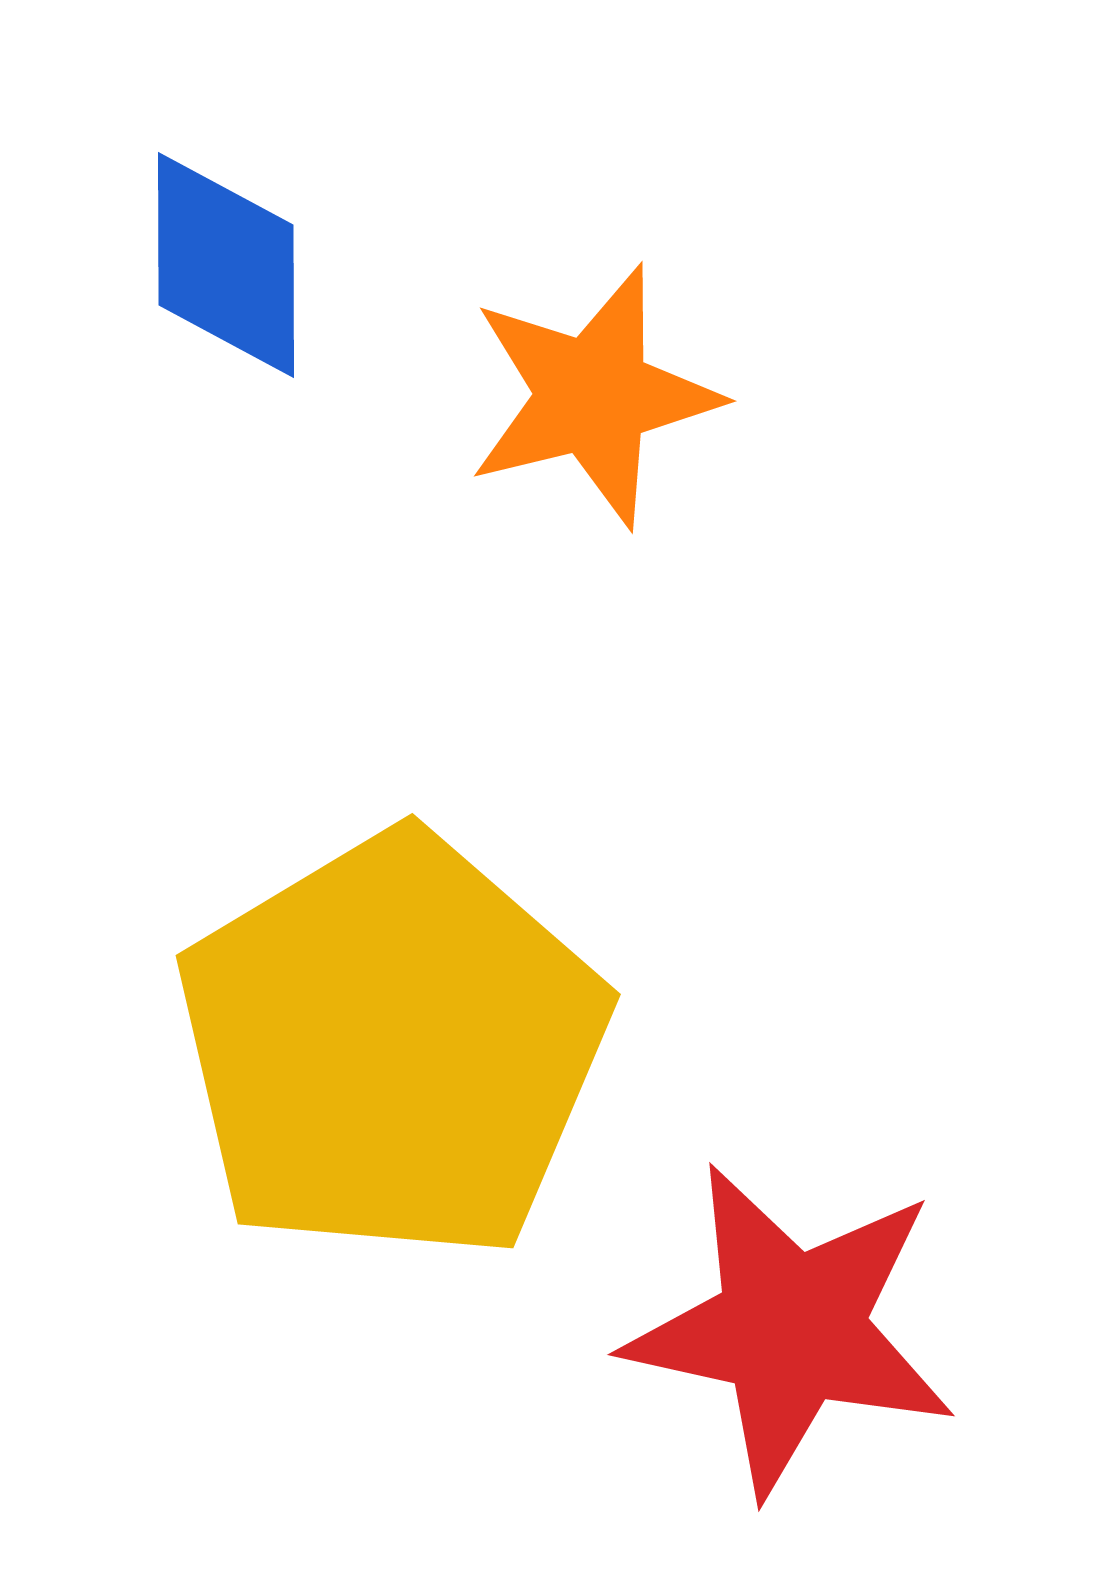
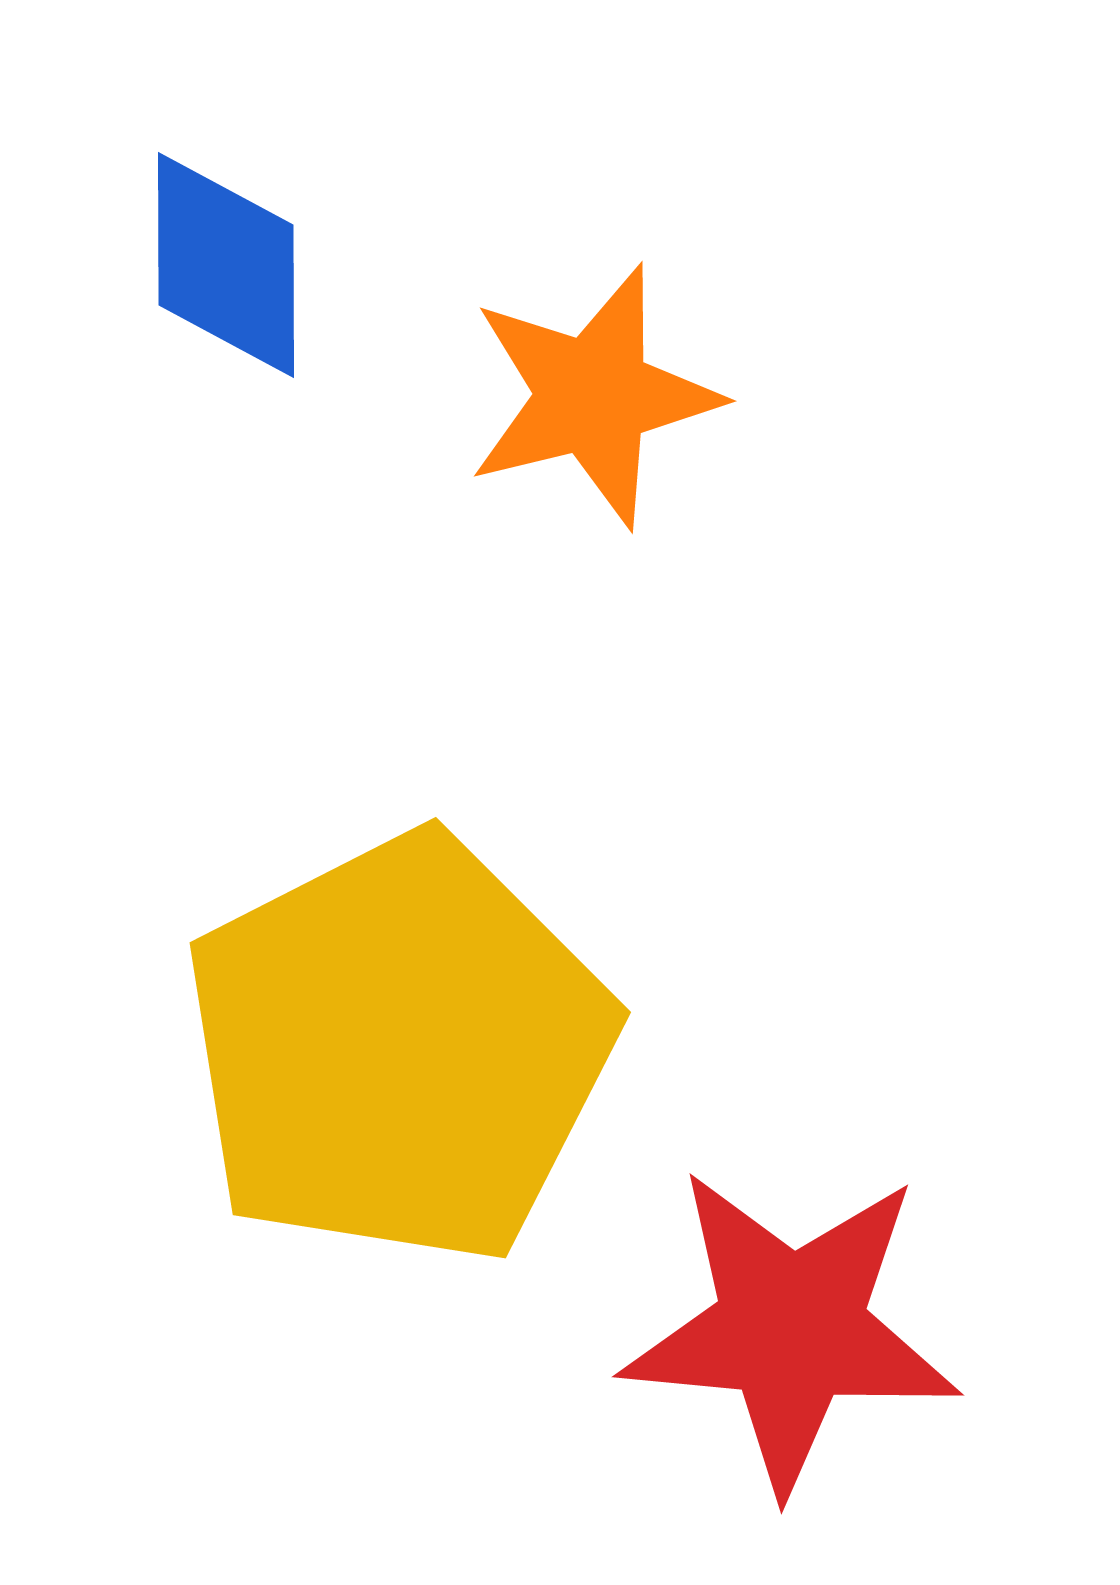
yellow pentagon: moved 7 px right, 2 px down; rotated 4 degrees clockwise
red star: rotated 7 degrees counterclockwise
